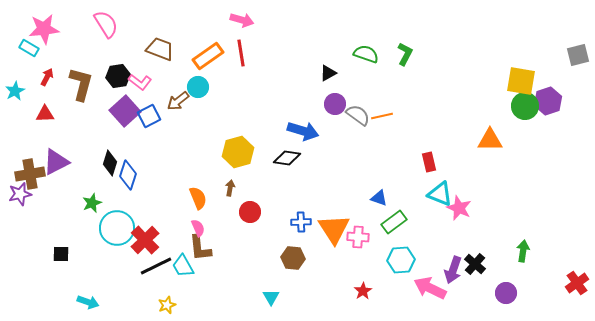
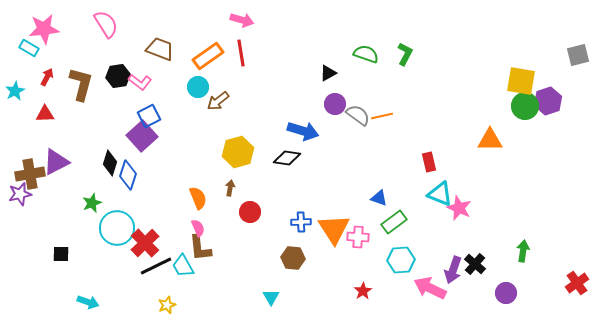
brown arrow at (178, 101): moved 40 px right
purple square at (125, 111): moved 17 px right, 25 px down
red cross at (145, 240): moved 3 px down
